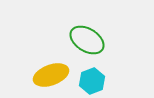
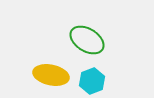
yellow ellipse: rotated 32 degrees clockwise
